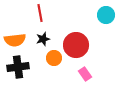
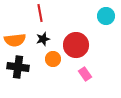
cyan circle: moved 1 px down
orange circle: moved 1 px left, 1 px down
black cross: rotated 15 degrees clockwise
